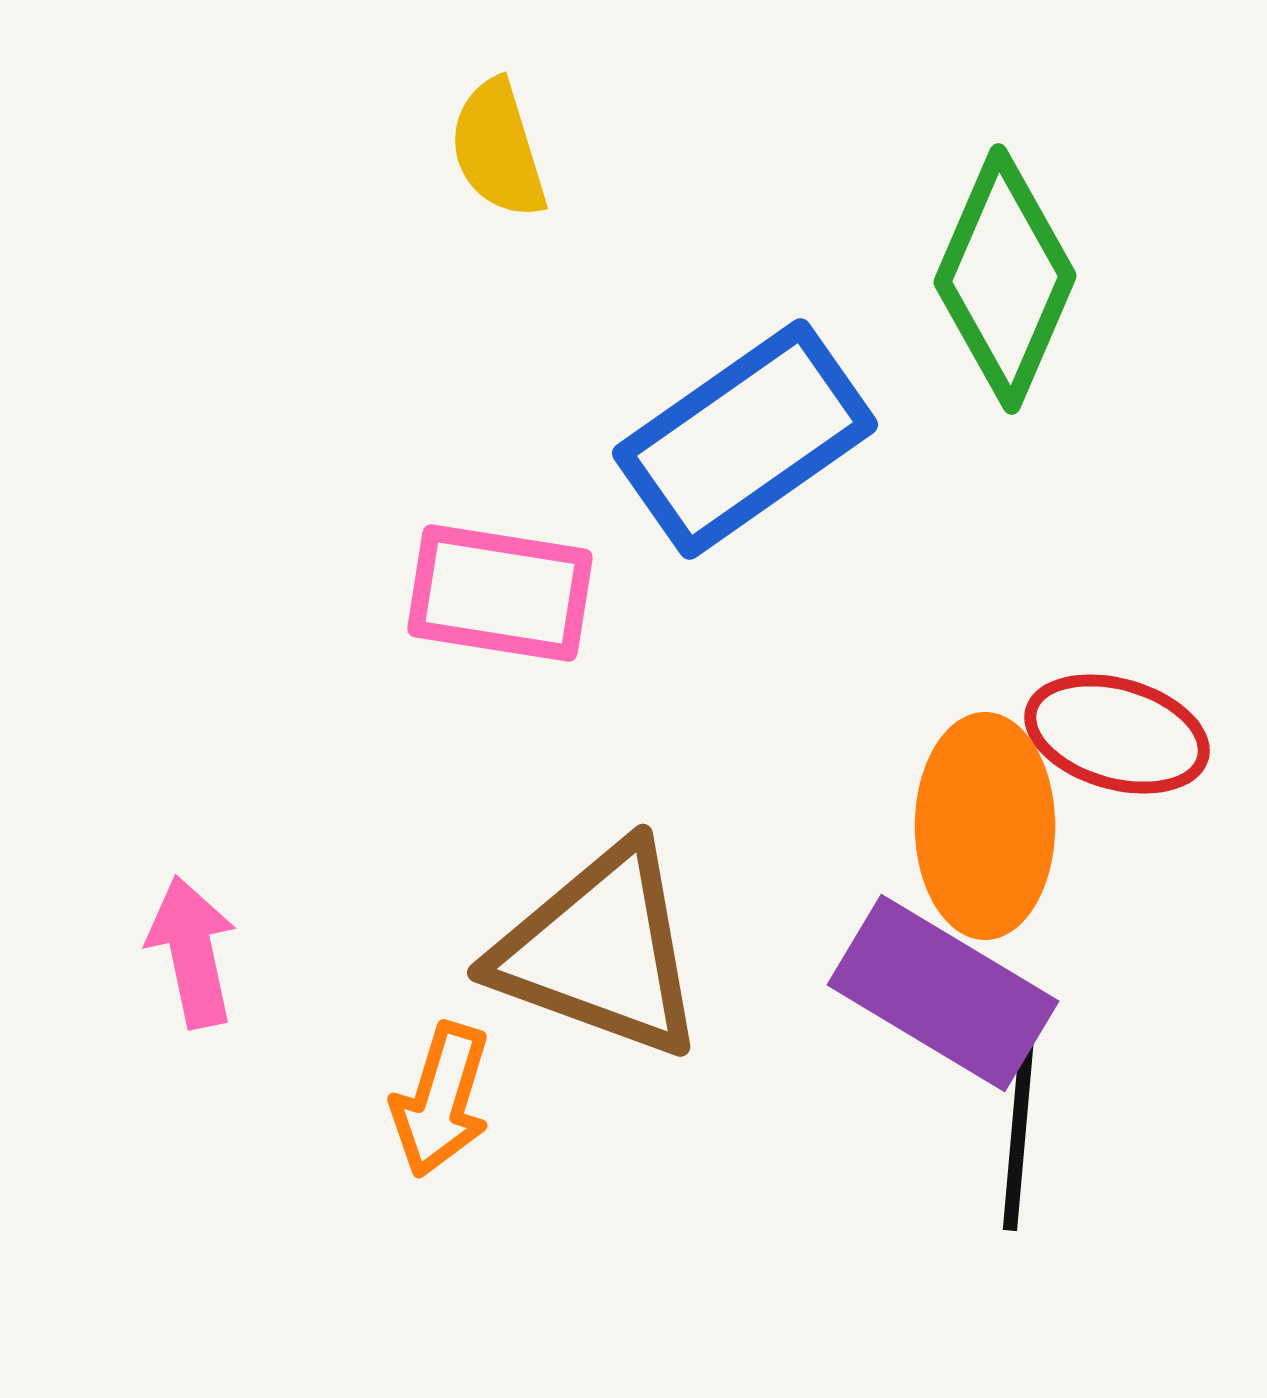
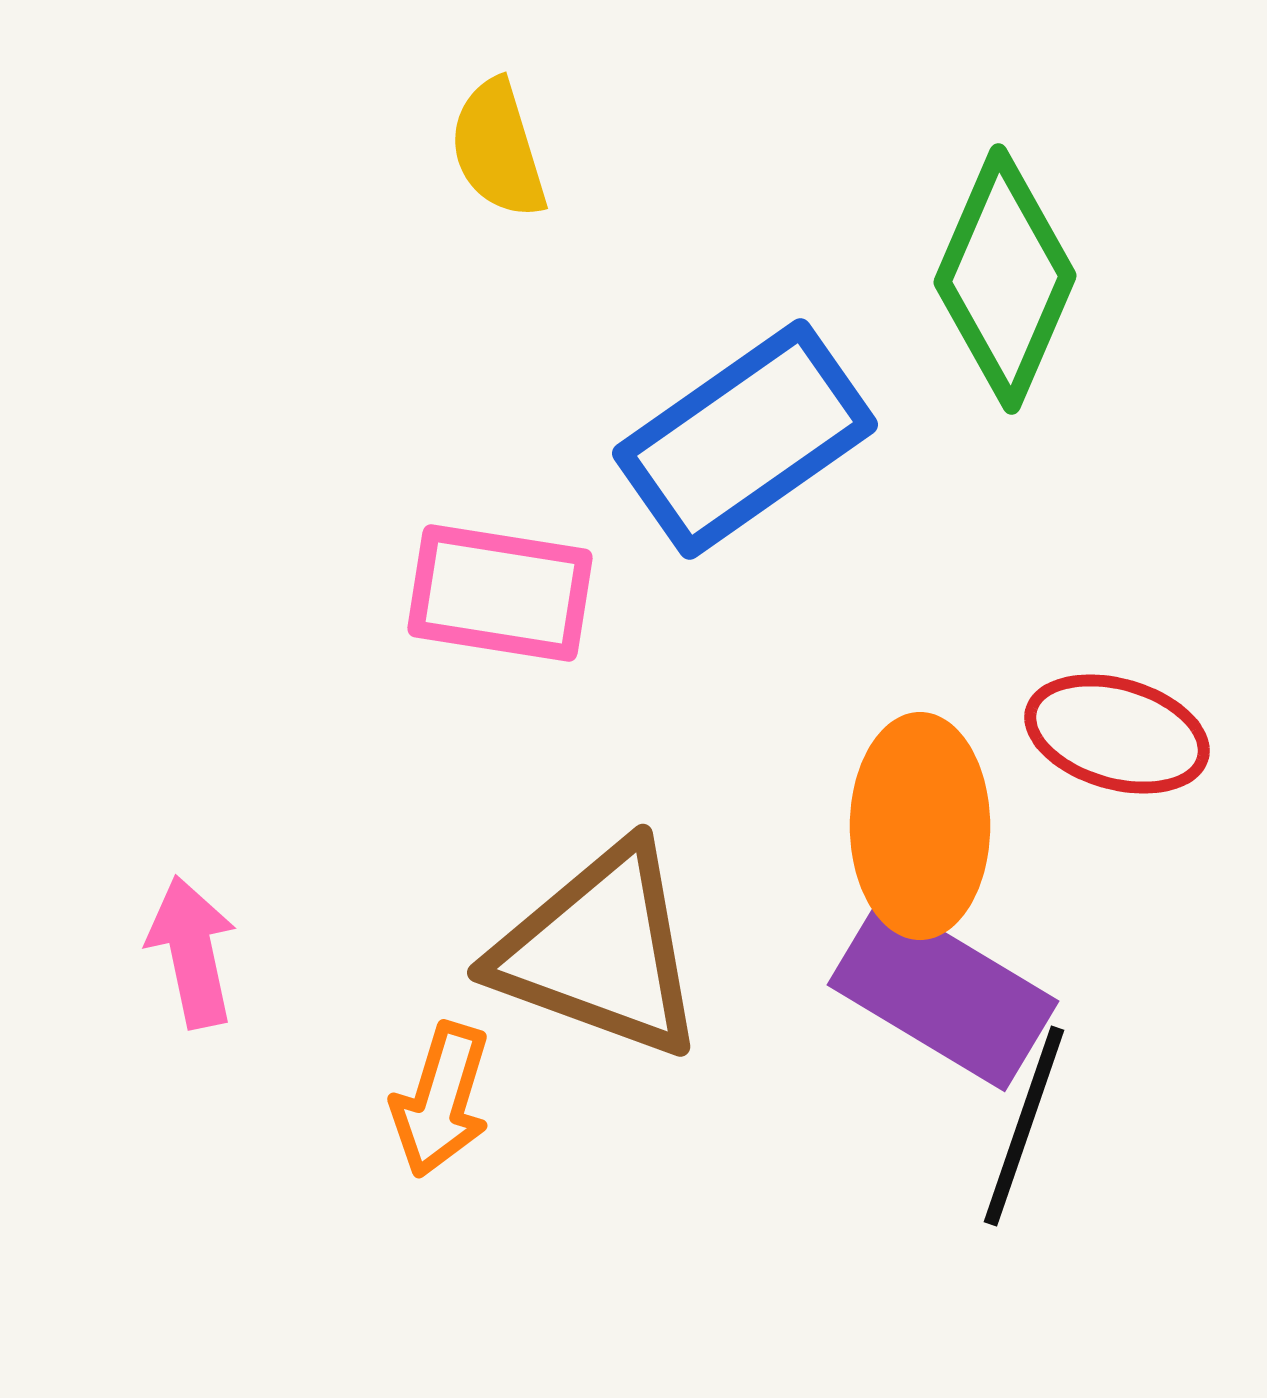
orange ellipse: moved 65 px left
black line: moved 5 px right, 1 px up; rotated 14 degrees clockwise
